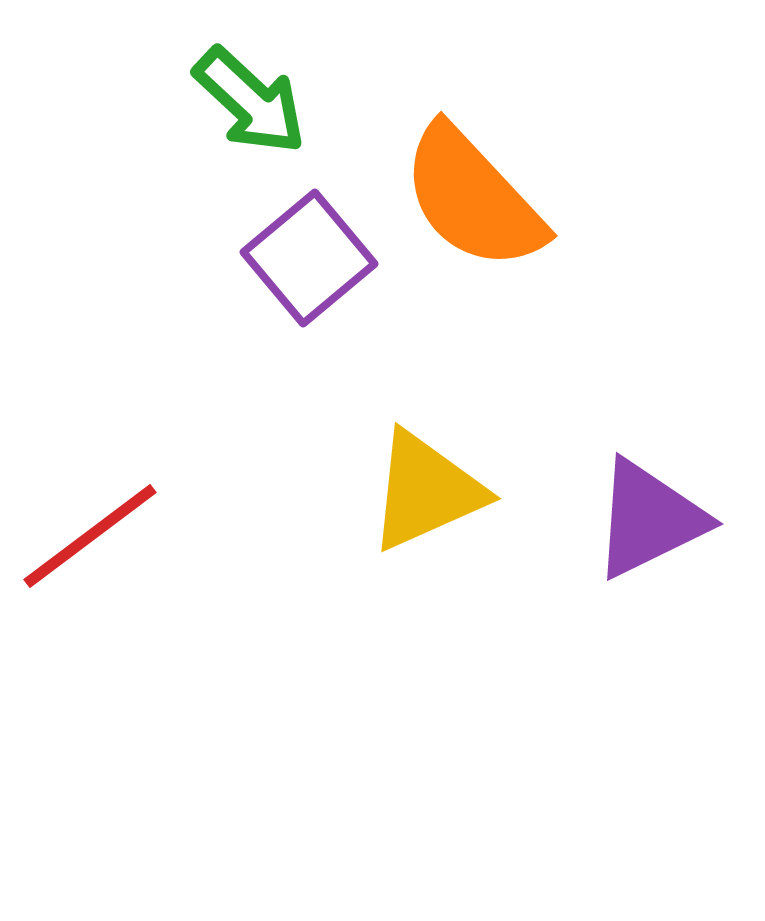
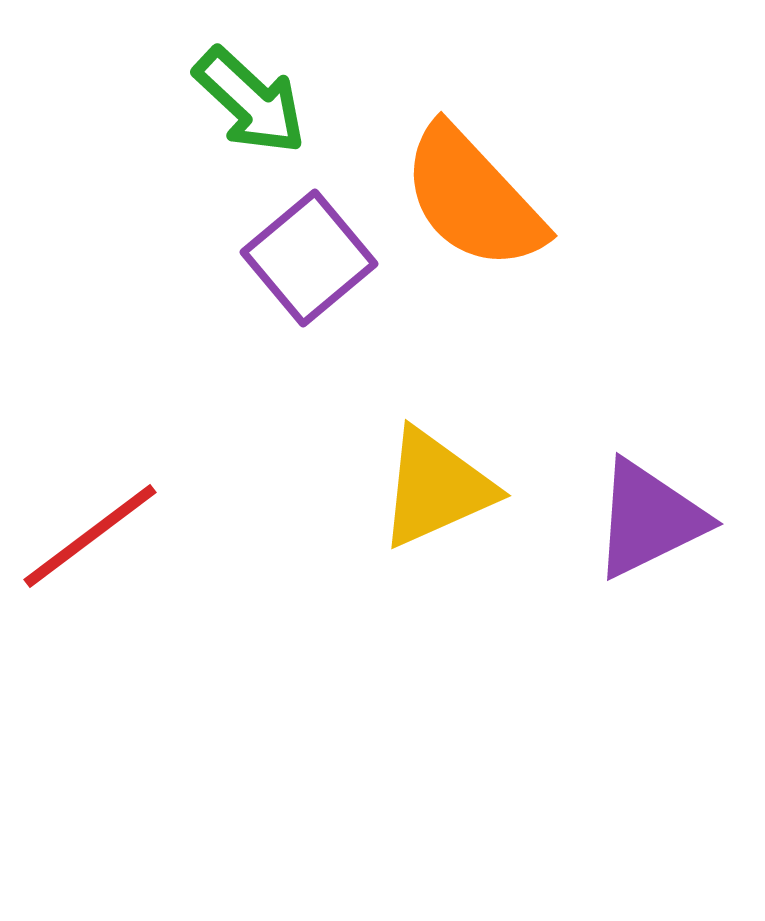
yellow triangle: moved 10 px right, 3 px up
